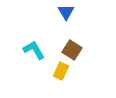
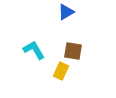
blue triangle: rotated 30 degrees clockwise
brown square: moved 1 px right, 1 px down; rotated 24 degrees counterclockwise
